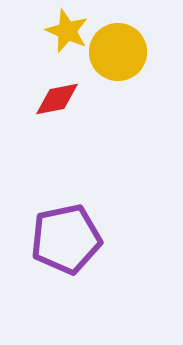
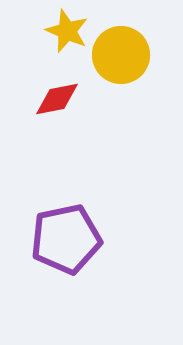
yellow circle: moved 3 px right, 3 px down
